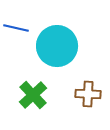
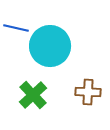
cyan circle: moved 7 px left
brown cross: moved 2 px up
